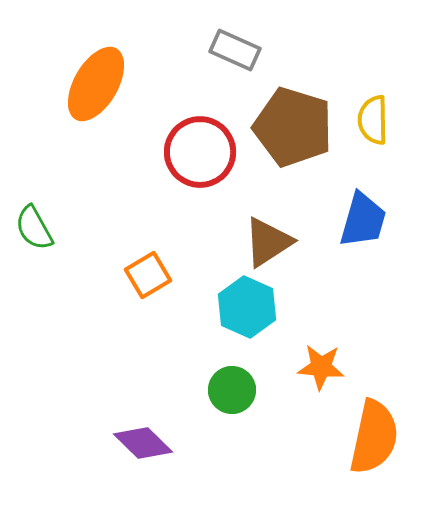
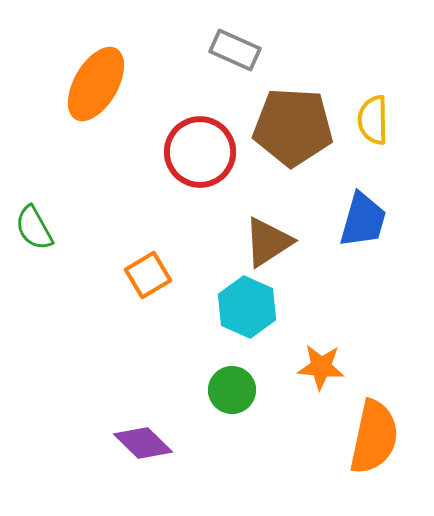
brown pentagon: rotated 14 degrees counterclockwise
